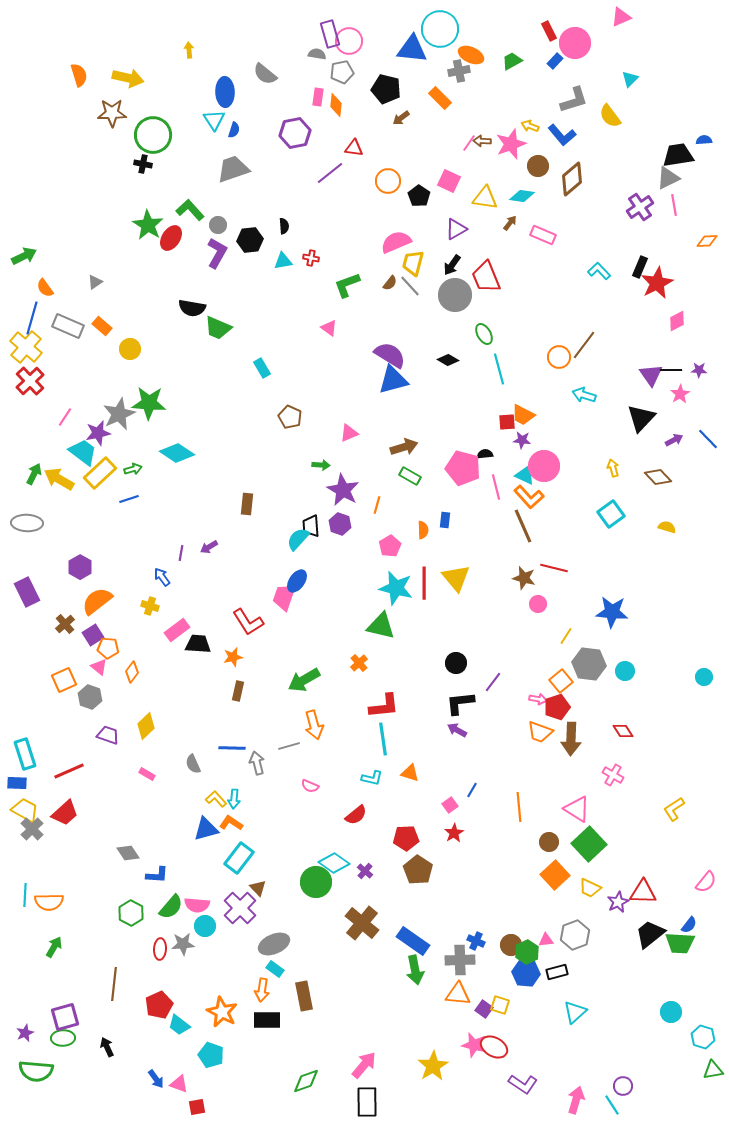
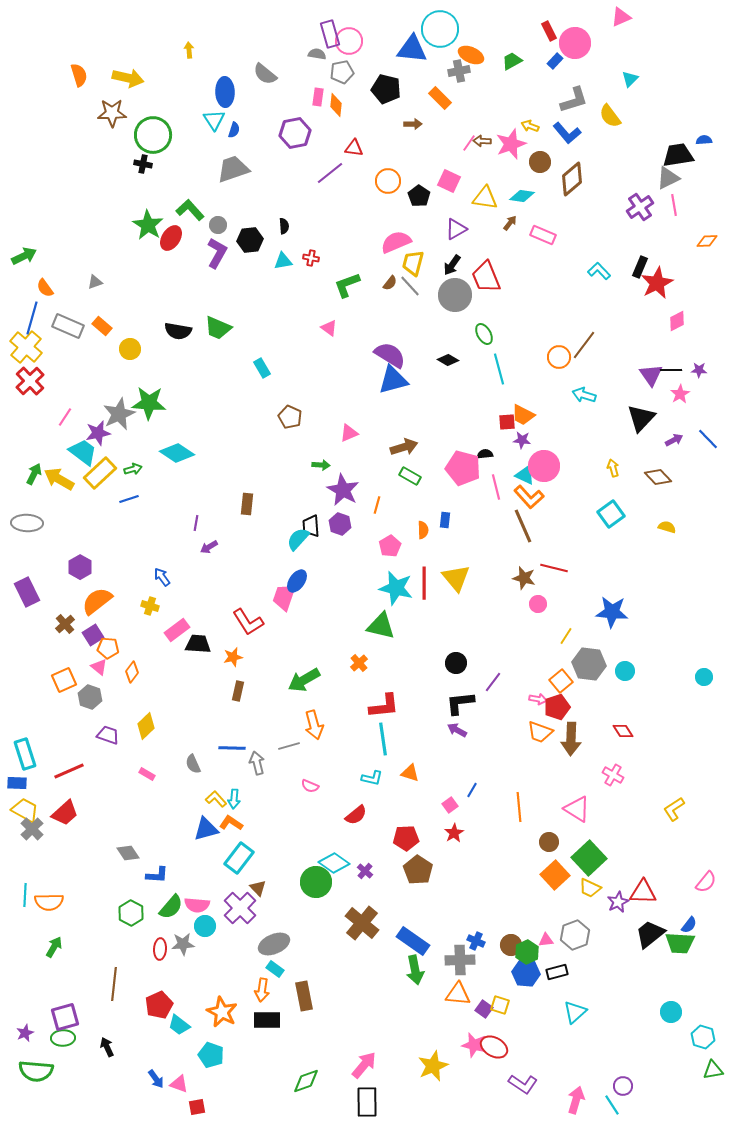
brown arrow at (401, 118): moved 12 px right, 6 px down; rotated 144 degrees counterclockwise
blue L-shape at (562, 135): moved 5 px right, 2 px up
brown circle at (538, 166): moved 2 px right, 4 px up
gray triangle at (95, 282): rotated 14 degrees clockwise
black semicircle at (192, 308): moved 14 px left, 23 px down
purple line at (181, 553): moved 15 px right, 30 px up
green square at (589, 844): moved 14 px down
yellow star at (433, 1066): rotated 8 degrees clockwise
